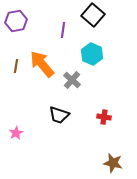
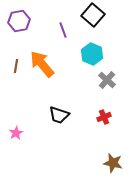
purple hexagon: moved 3 px right
purple line: rotated 28 degrees counterclockwise
gray cross: moved 35 px right
red cross: rotated 32 degrees counterclockwise
